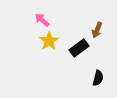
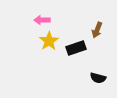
pink arrow: rotated 42 degrees counterclockwise
black rectangle: moved 3 px left; rotated 18 degrees clockwise
black semicircle: rotated 91 degrees clockwise
